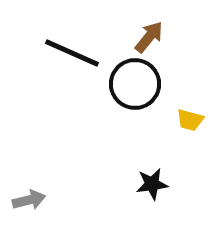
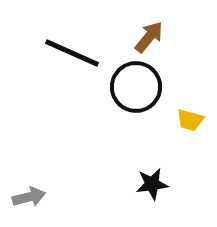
black circle: moved 1 px right, 3 px down
gray arrow: moved 3 px up
